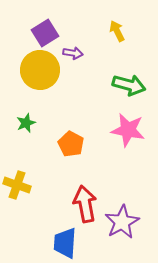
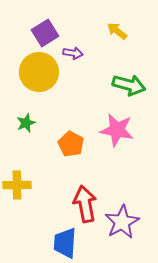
yellow arrow: rotated 25 degrees counterclockwise
yellow circle: moved 1 px left, 2 px down
pink star: moved 11 px left
yellow cross: rotated 20 degrees counterclockwise
